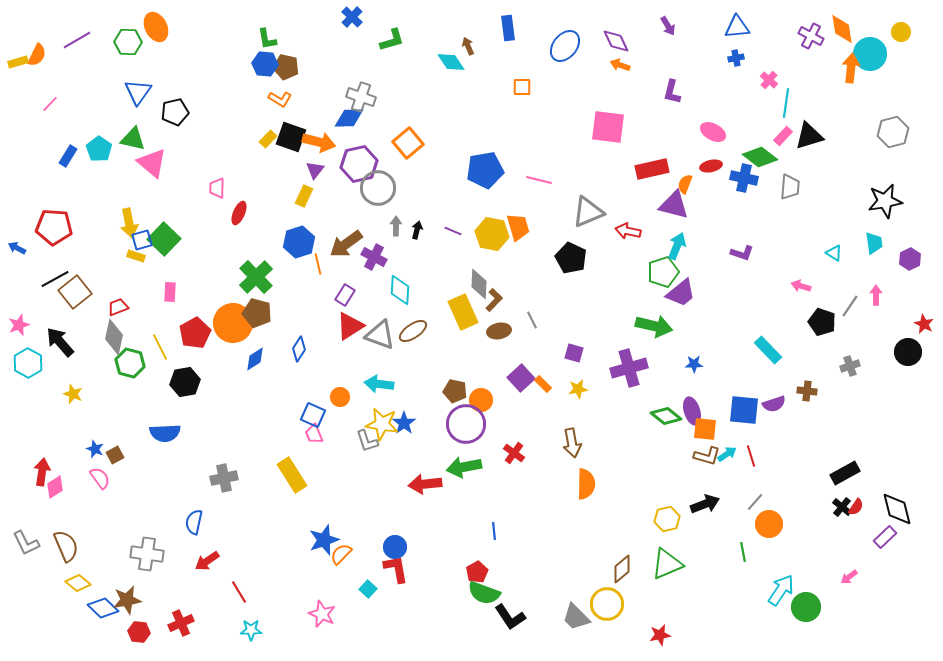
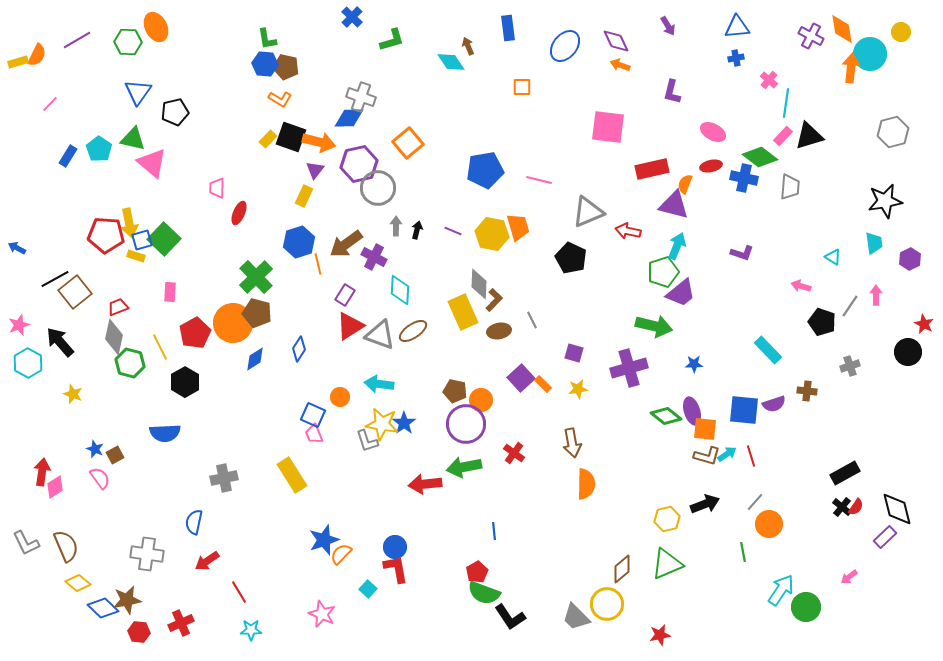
red pentagon at (54, 227): moved 52 px right, 8 px down
cyan triangle at (834, 253): moved 1 px left, 4 px down
black hexagon at (185, 382): rotated 20 degrees counterclockwise
